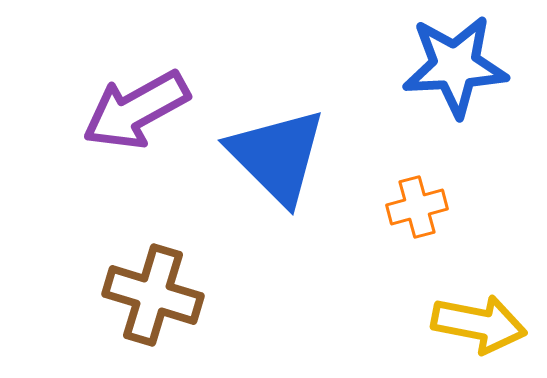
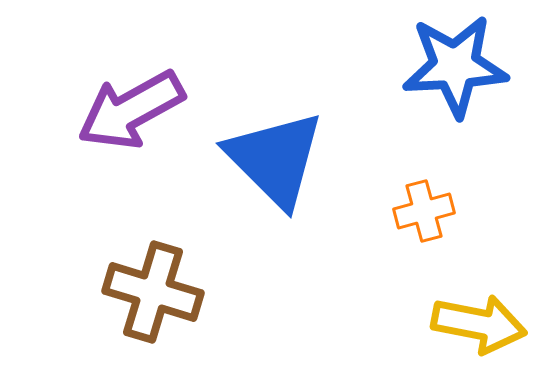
purple arrow: moved 5 px left
blue triangle: moved 2 px left, 3 px down
orange cross: moved 7 px right, 4 px down
brown cross: moved 3 px up
